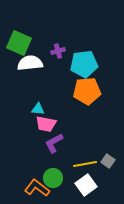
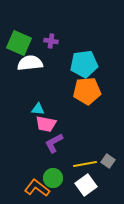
purple cross: moved 7 px left, 10 px up; rotated 24 degrees clockwise
